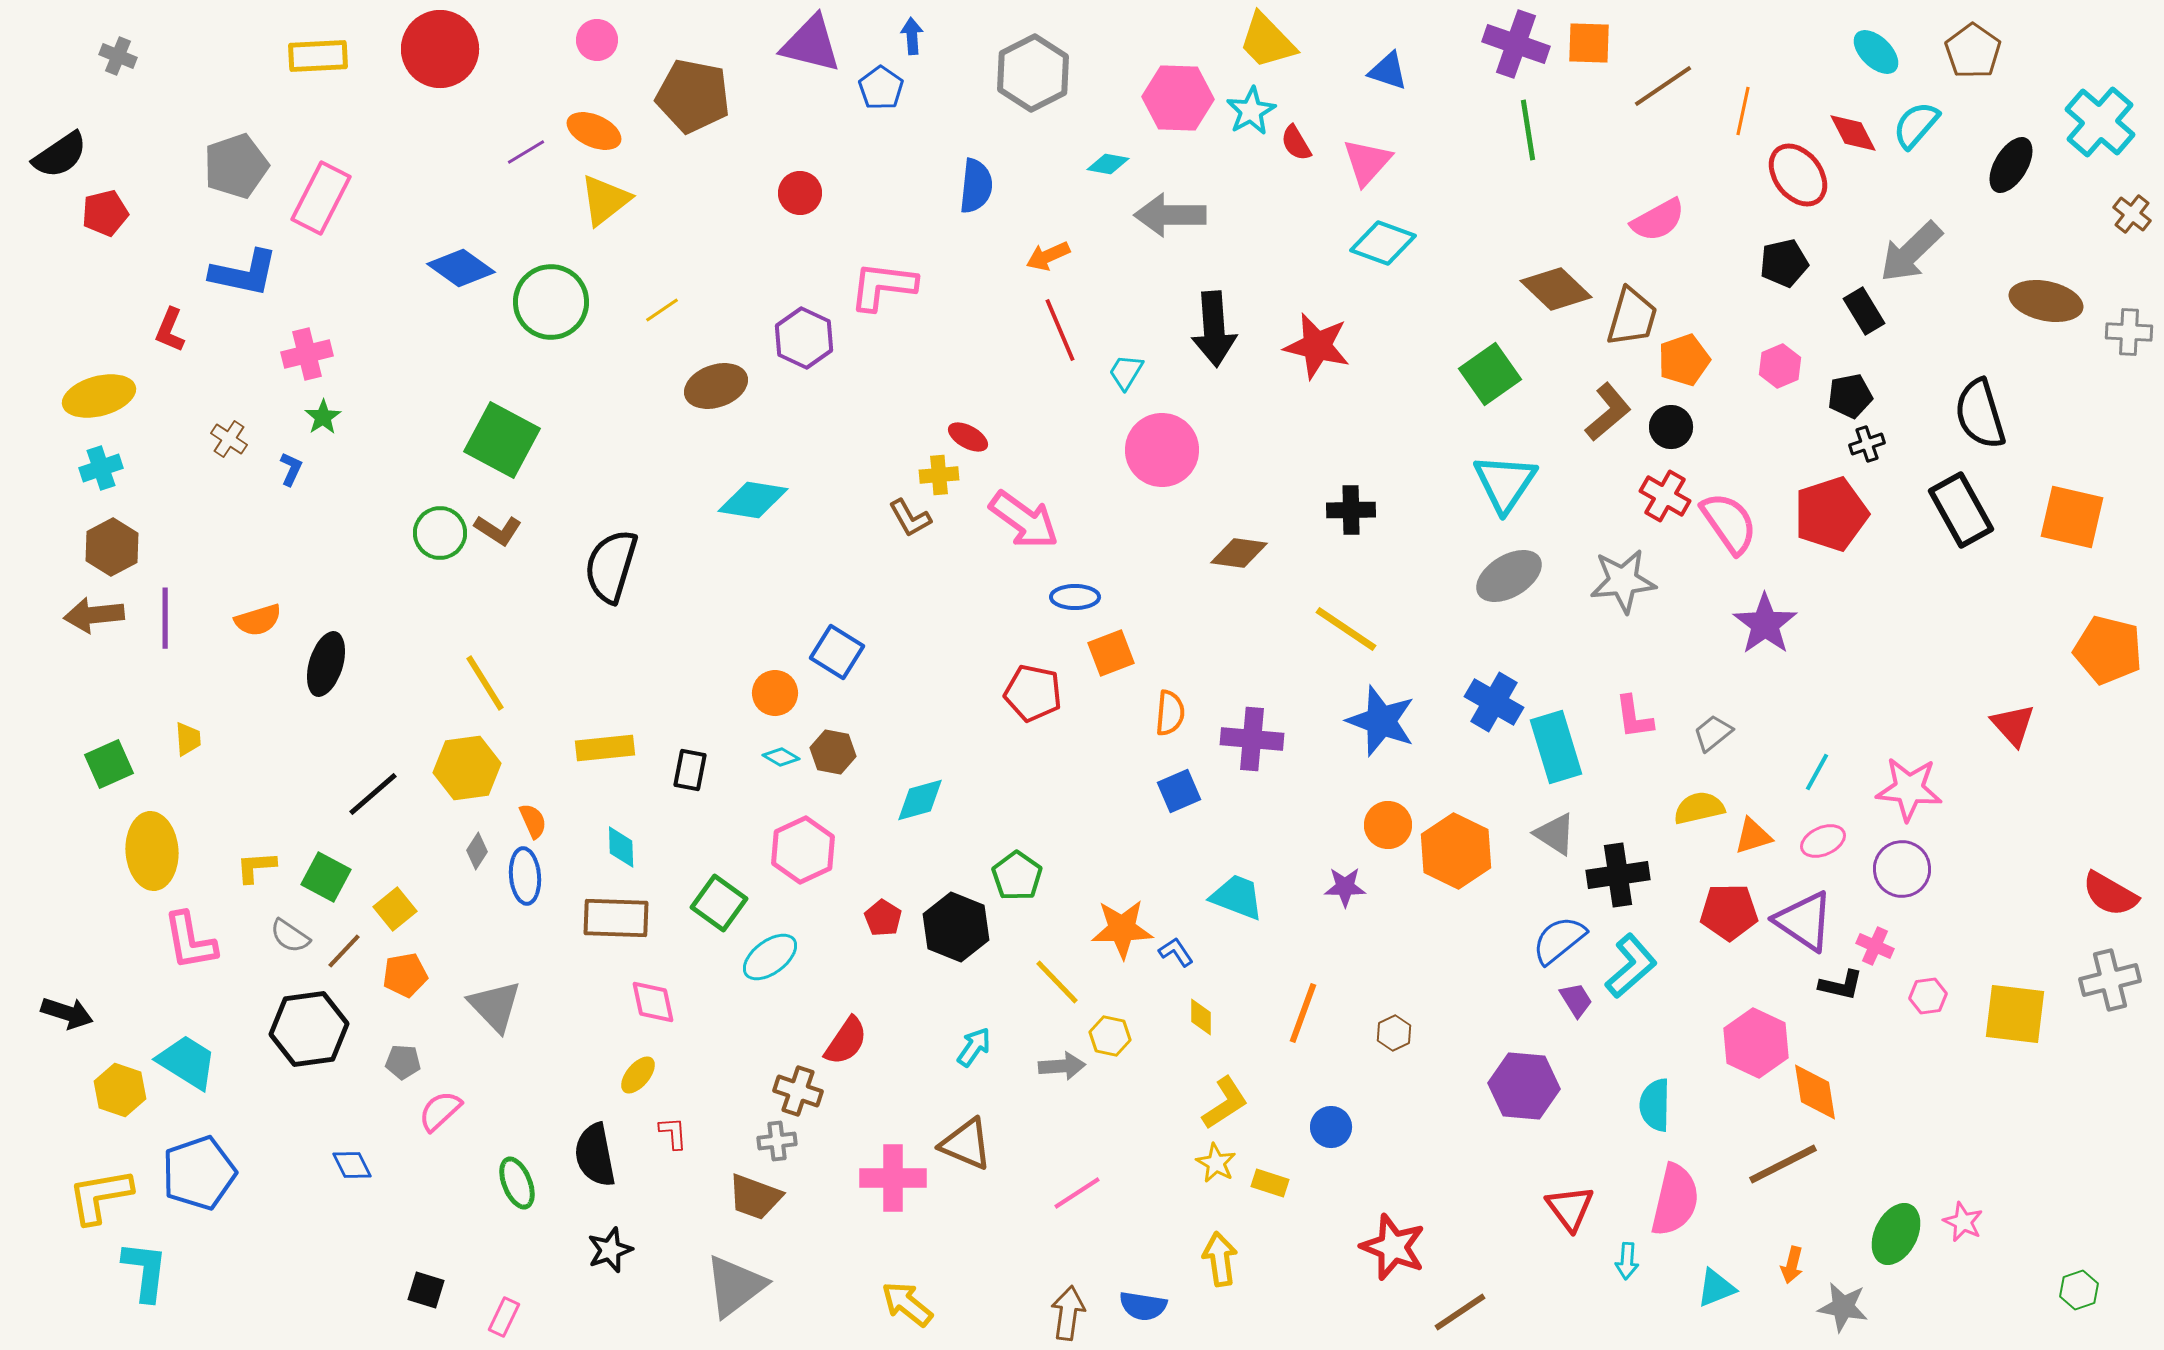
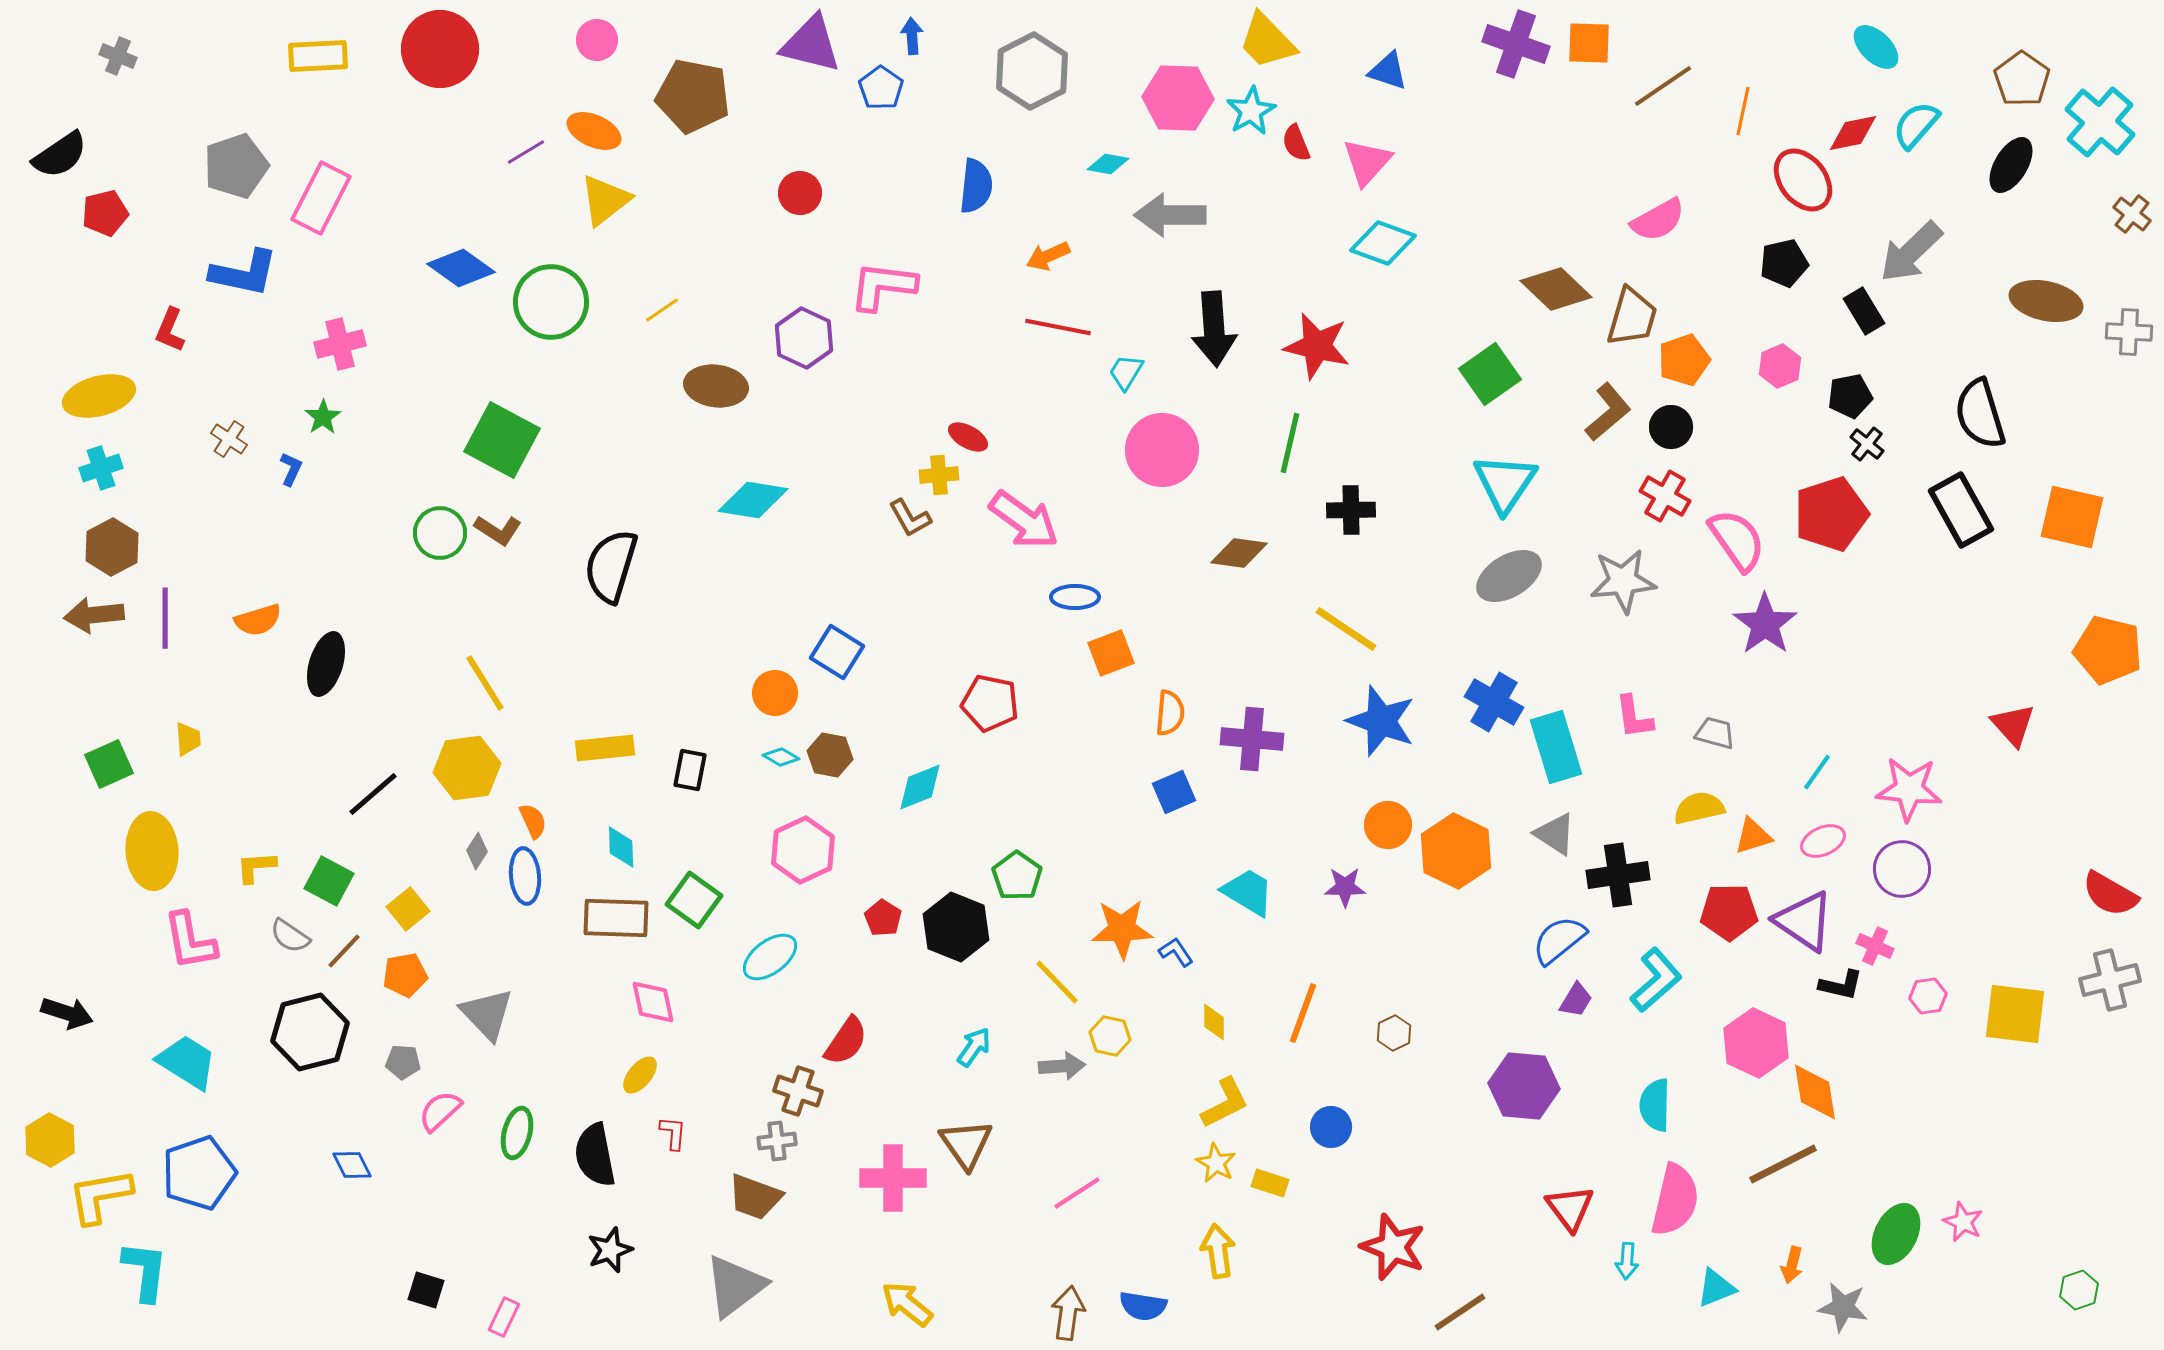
brown pentagon at (1973, 51): moved 49 px right, 28 px down
cyan ellipse at (1876, 52): moved 5 px up
gray hexagon at (1033, 73): moved 1 px left, 2 px up
green line at (1528, 130): moved 238 px left, 313 px down; rotated 22 degrees clockwise
red diamond at (1853, 133): rotated 74 degrees counterclockwise
red semicircle at (1296, 143): rotated 9 degrees clockwise
red ellipse at (1798, 175): moved 5 px right, 5 px down
red line at (1060, 330): moved 2 px left, 3 px up; rotated 56 degrees counterclockwise
pink cross at (307, 354): moved 33 px right, 10 px up
brown ellipse at (716, 386): rotated 26 degrees clockwise
black cross at (1867, 444): rotated 32 degrees counterclockwise
pink semicircle at (1729, 523): moved 8 px right, 17 px down
red pentagon at (1033, 693): moved 43 px left, 10 px down
gray trapezoid at (1713, 733): moved 2 px right; rotated 54 degrees clockwise
brown hexagon at (833, 752): moved 3 px left, 3 px down
cyan line at (1817, 772): rotated 6 degrees clockwise
blue square at (1179, 791): moved 5 px left, 1 px down
cyan diamond at (920, 800): moved 13 px up; rotated 6 degrees counterclockwise
green square at (326, 877): moved 3 px right, 4 px down
cyan trapezoid at (1237, 897): moved 11 px right, 5 px up; rotated 10 degrees clockwise
green square at (719, 903): moved 25 px left, 3 px up
yellow square at (395, 909): moved 13 px right
cyan L-shape at (1631, 966): moved 25 px right, 14 px down
purple trapezoid at (1576, 1000): rotated 63 degrees clockwise
gray triangle at (495, 1006): moved 8 px left, 8 px down
yellow diamond at (1201, 1017): moved 13 px right, 5 px down
black hexagon at (309, 1029): moved 1 px right, 3 px down; rotated 6 degrees counterclockwise
yellow ellipse at (638, 1075): moved 2 px right
yellow hexagon at (120, 1090): moved 70 px left, 50 px down; rotated 9 degrees clockwise
yellow L-shape at (1225, 1103): rotated 6 degrees clockwise
red L-shape at (673, 1133): rotated 9 degrees clockwise
brown triangle at (966, 1144): rotated 32 degrees clockwise
green ellipse at (517, 1183): moved 50 px up; rotated 36 degrees clockwise
yellow arrow at (1220, 1259): moved 2 px left, 8 px up
